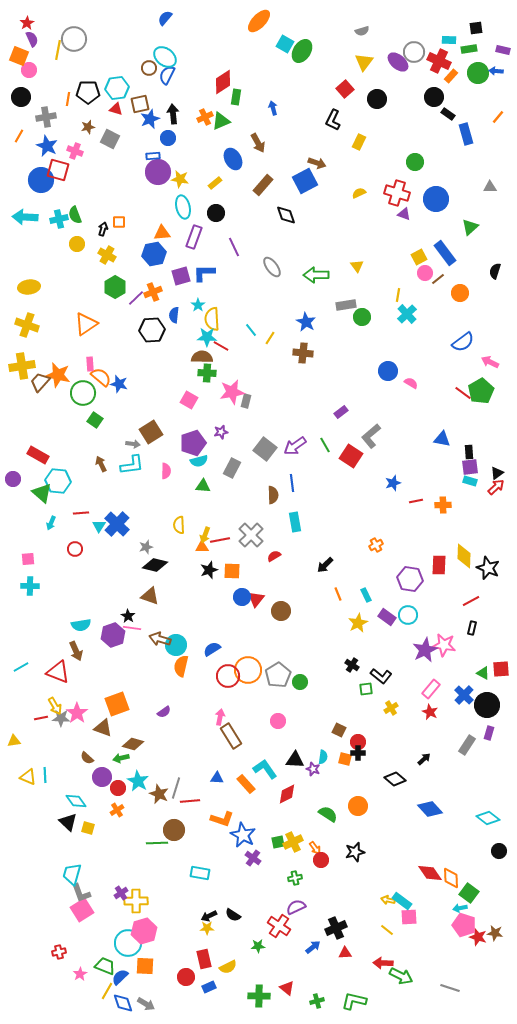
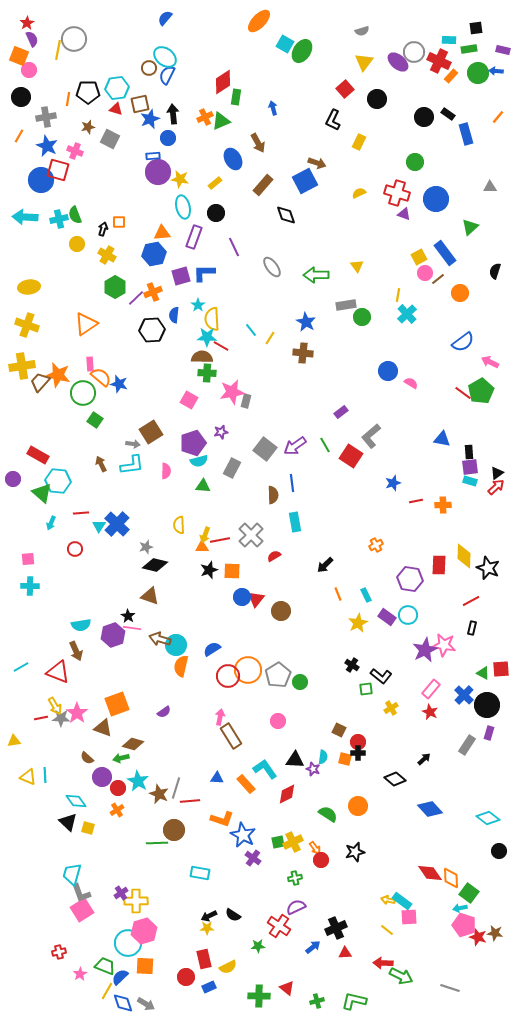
black circle at (434, 97): moved 10 px left, 20 px down
